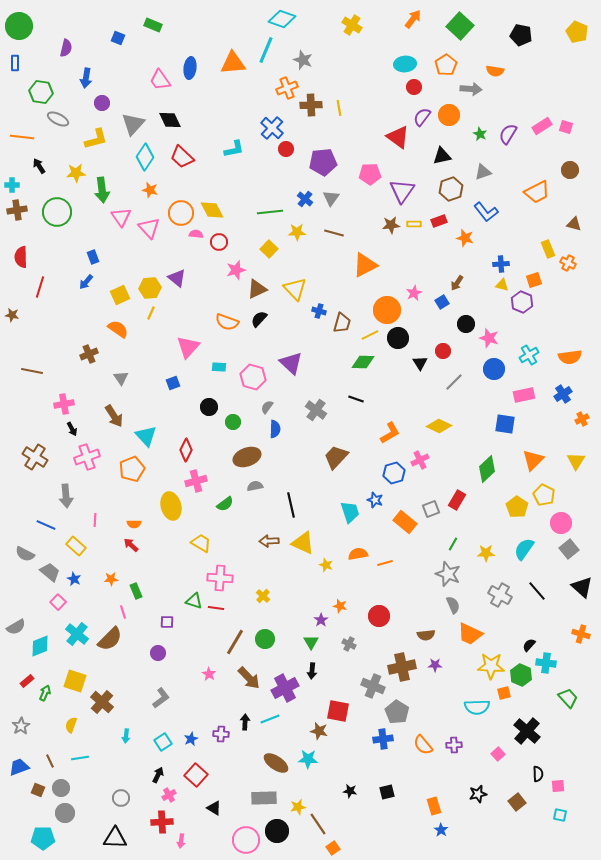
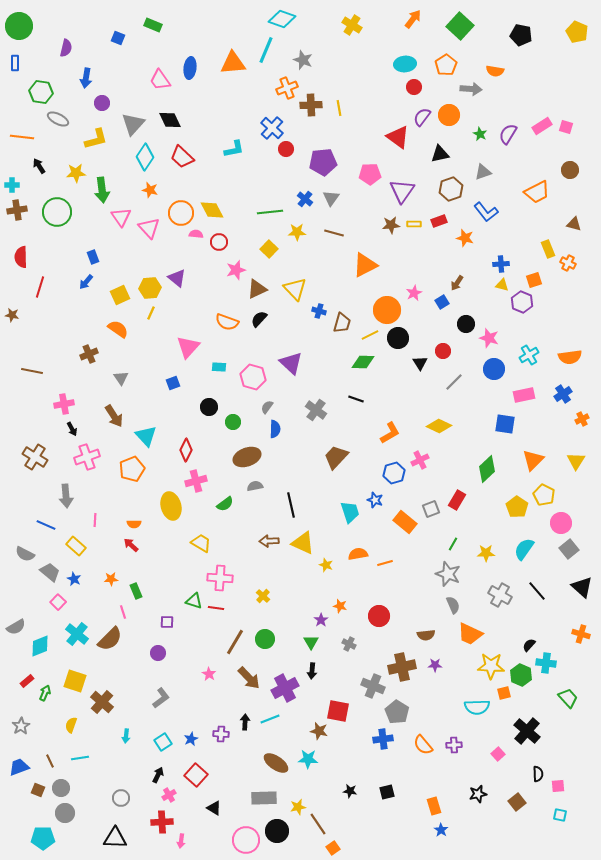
black triangle at (442, 156): moved 2 px left, 2 px up
